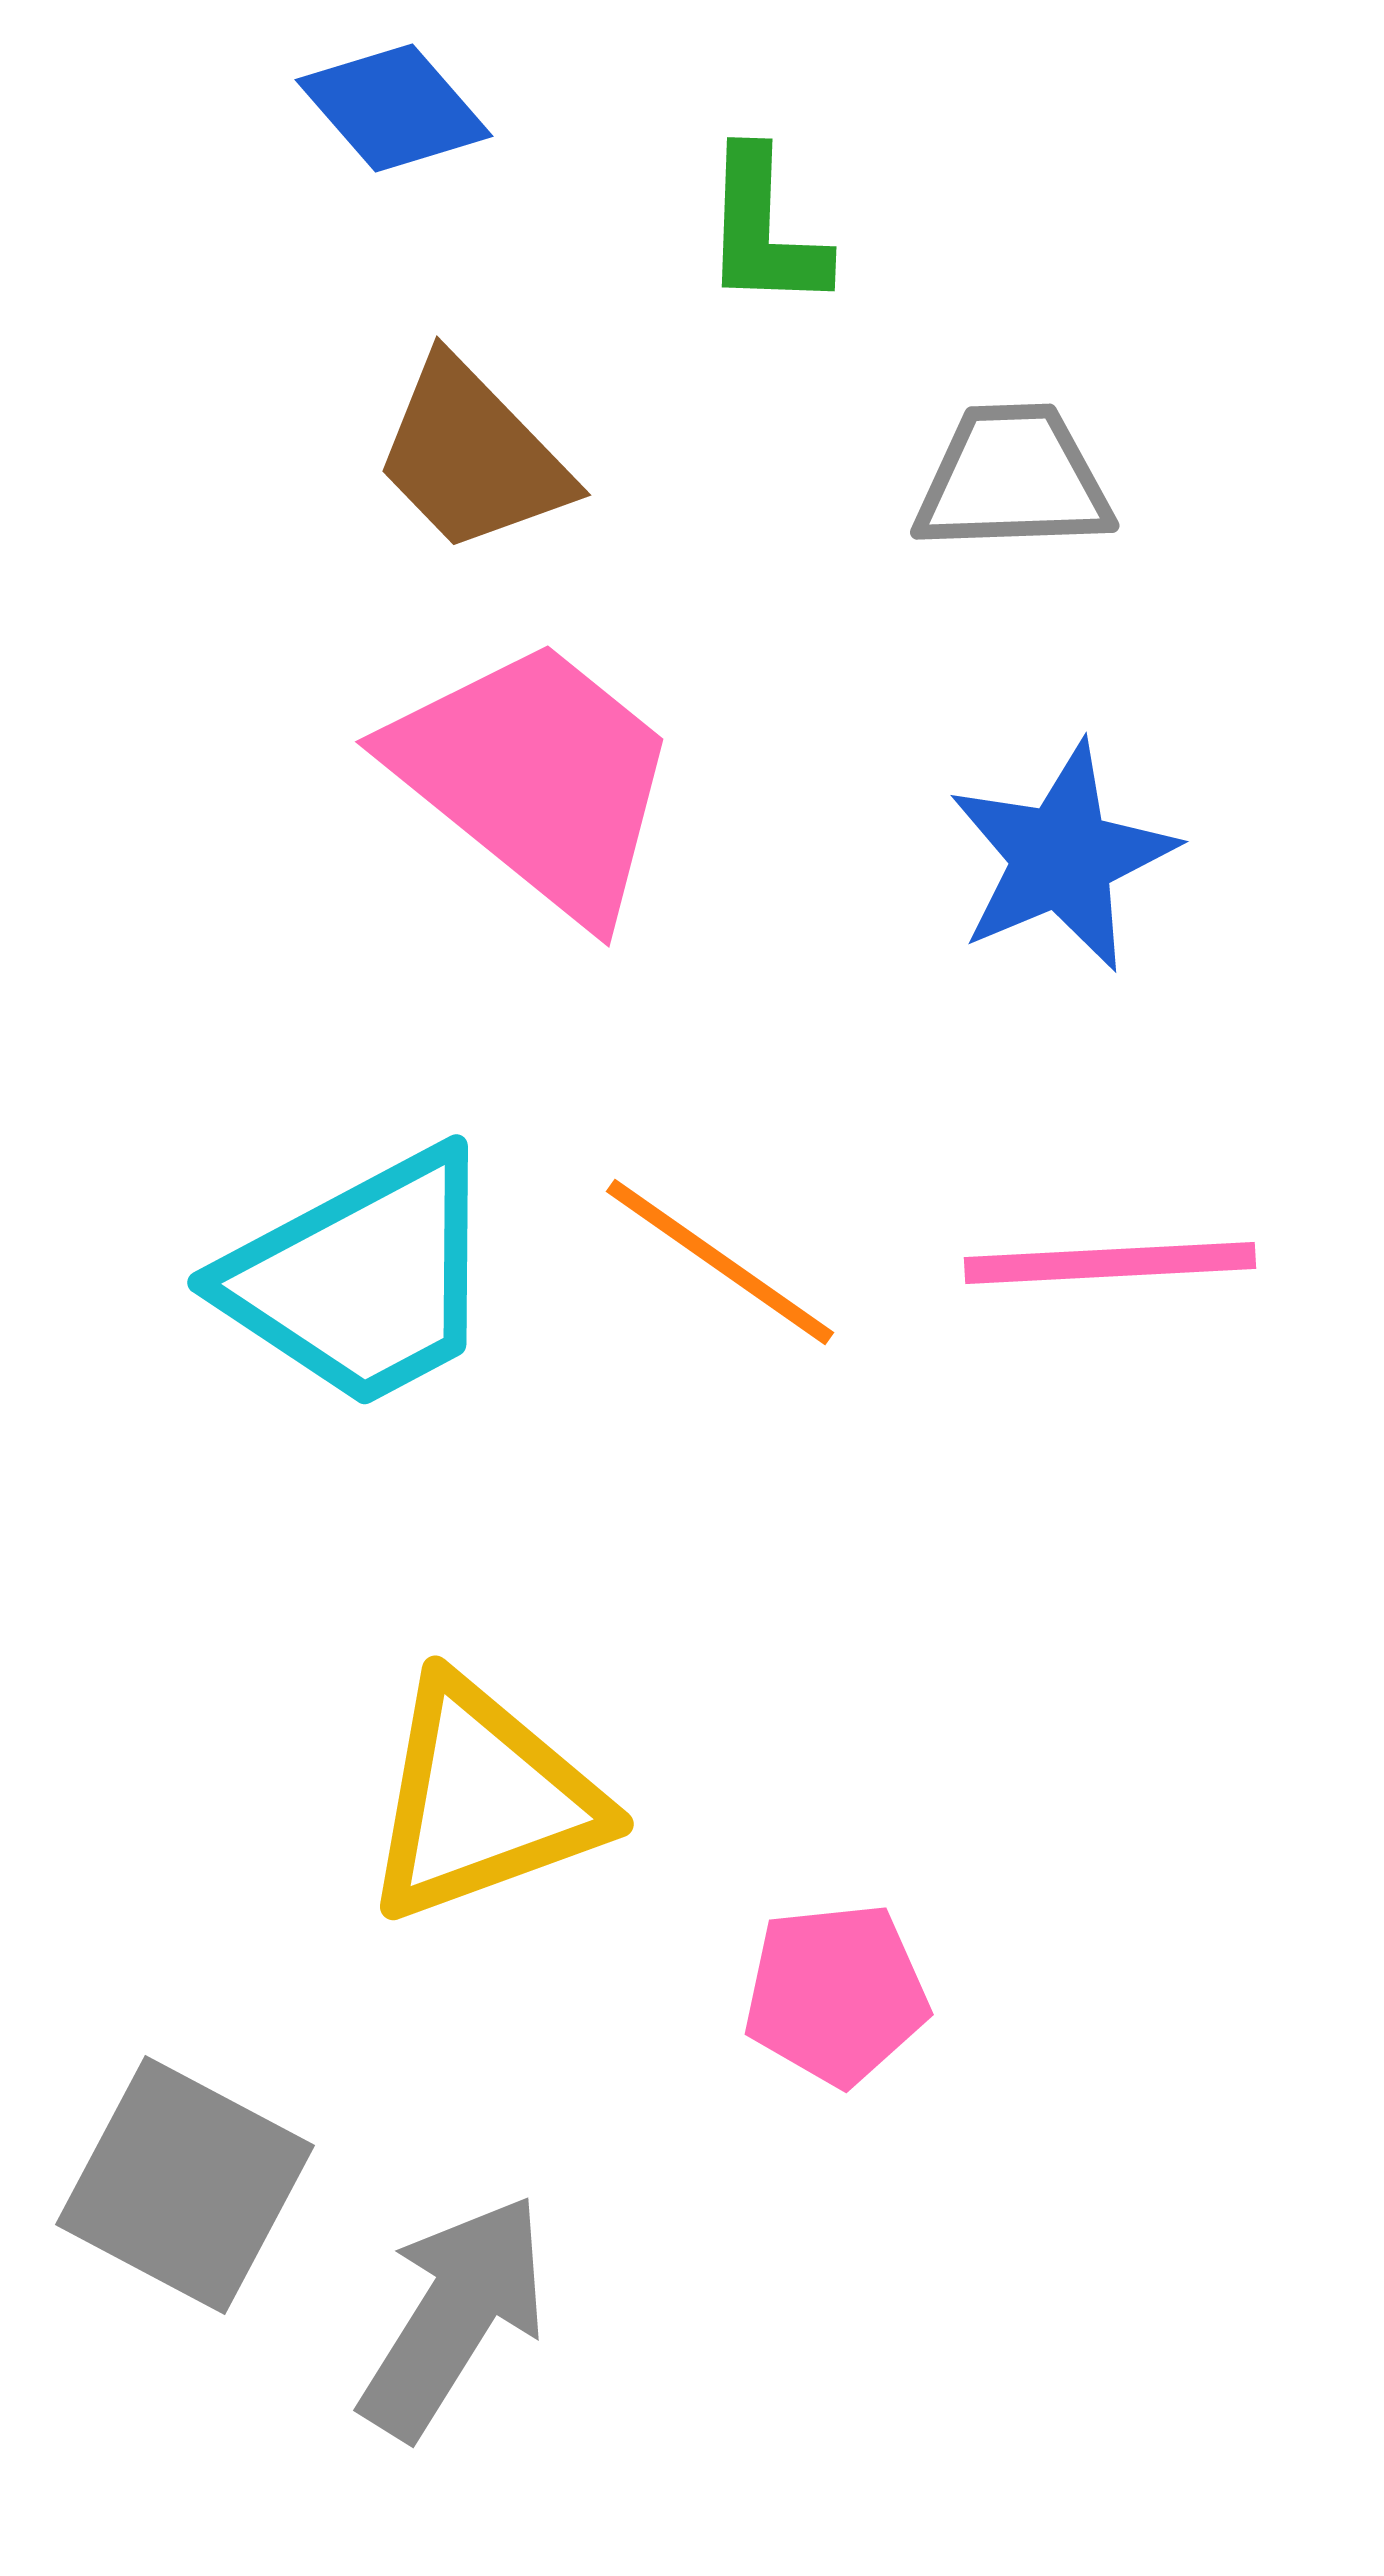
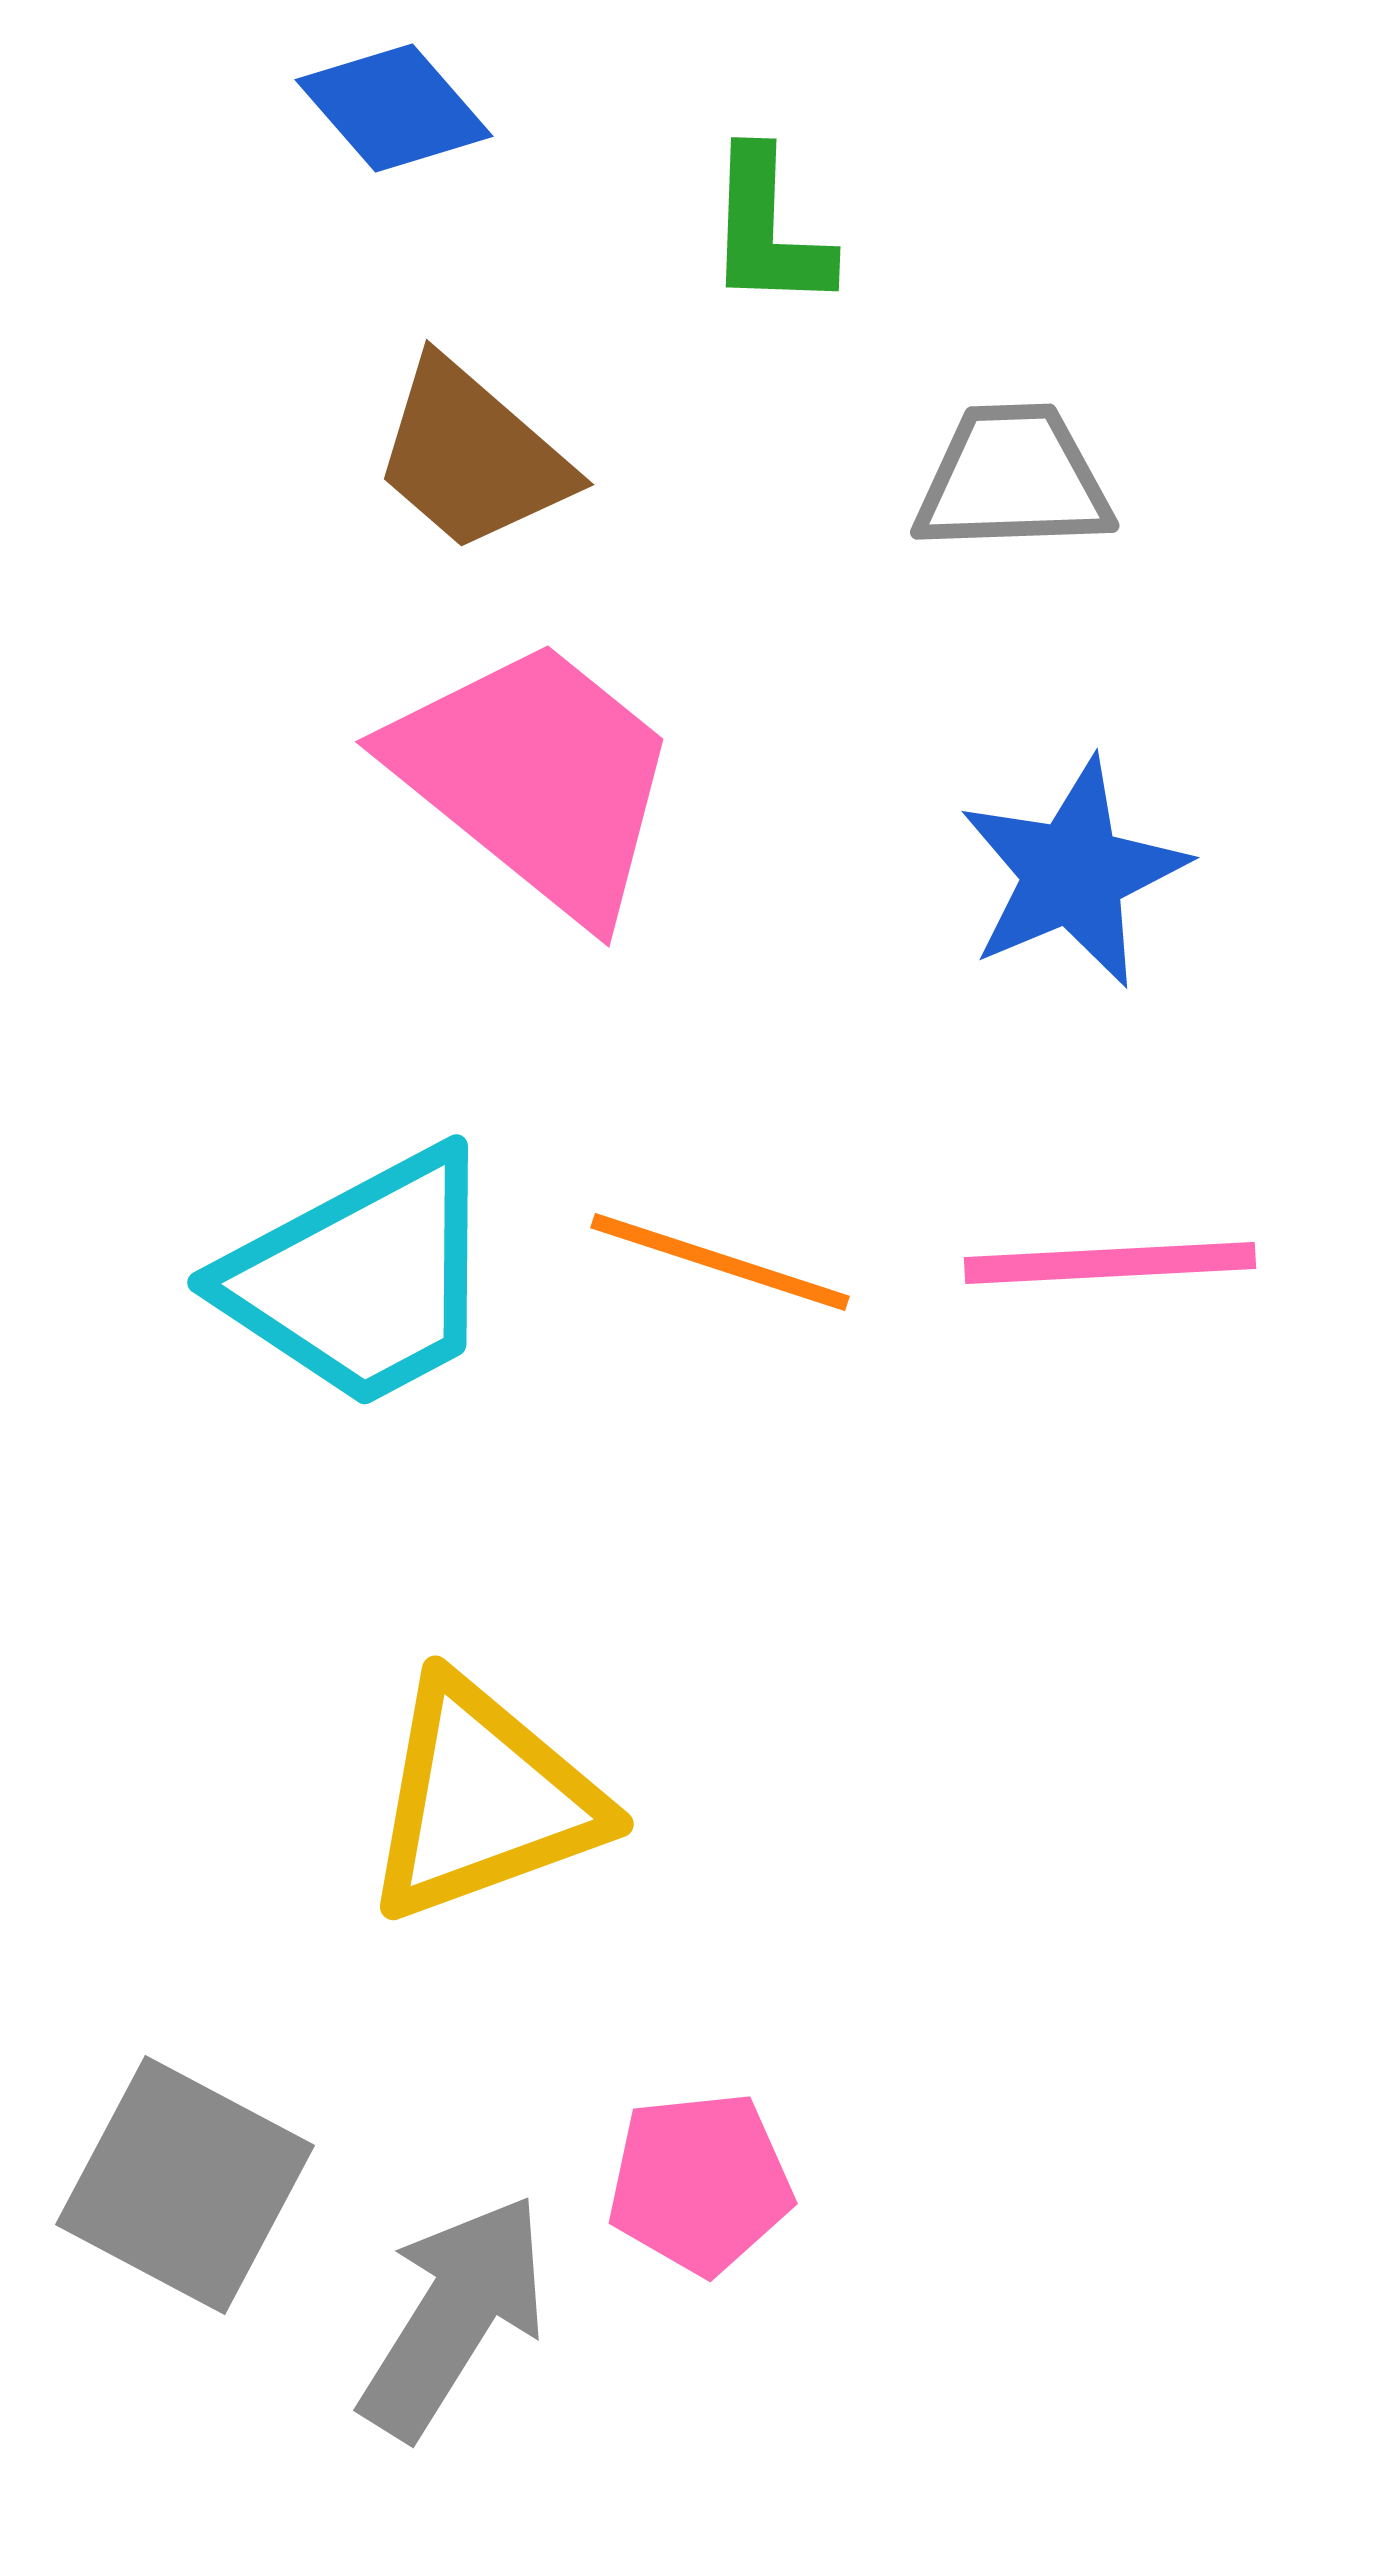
green L-shape: moved 4 px right
brown trapezoid: rotated 5 degrees counterclockwise
blue star: moved 11 px right, 16 px down
orange line: rotated 17 degrees counterclockwise
pink pentagon: moved 136 px left, 189 px down
